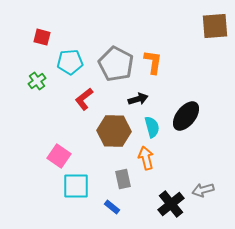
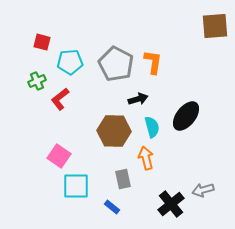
red square: moved 5 px down
green cross: rotated 12 degrees clockwise
red L-shape: moved 24 px left
